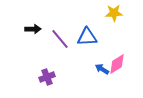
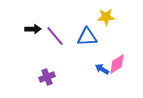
yellow star: moved 8 px left, 4 px down
purple line: moved 5 px left, 3 px up
